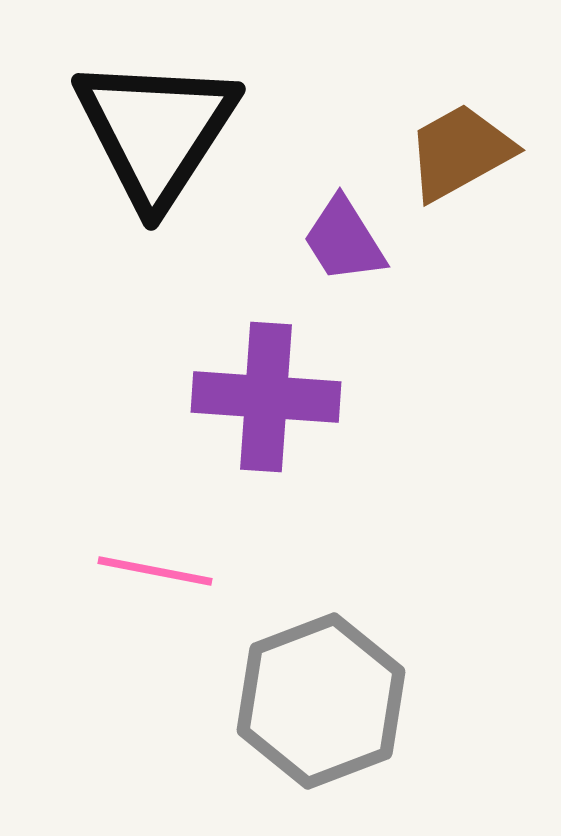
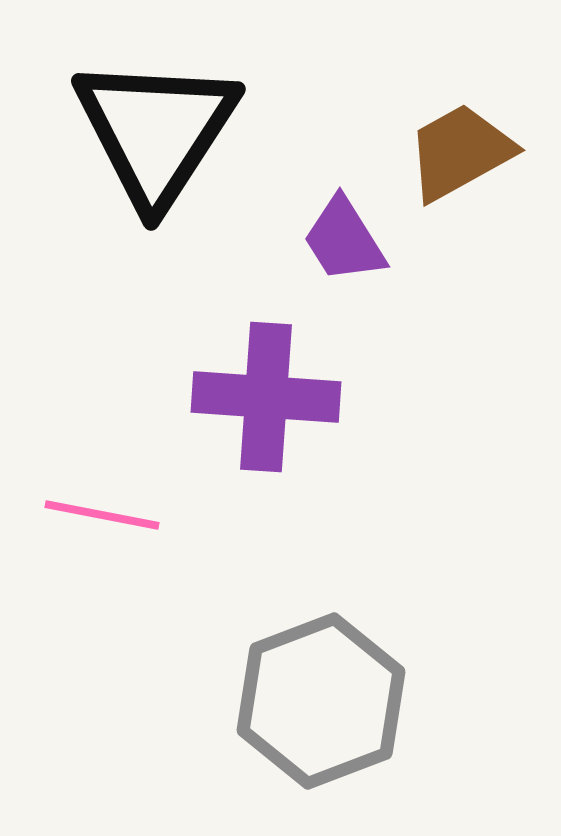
pink line: moved 53 px left, 56 px up
